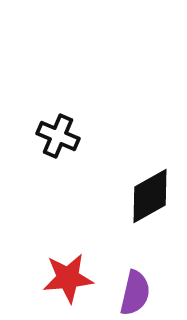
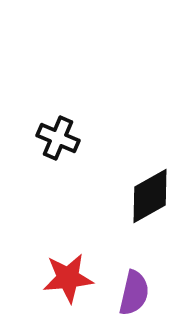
black cross: moved 2 px down
purple semicircle: moved 1 px left
